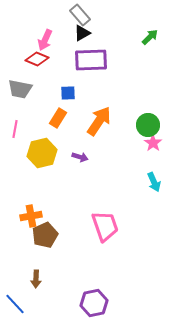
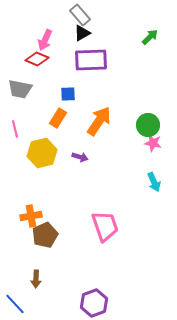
blue square: moved 1 px down
pink line: rotated 24 degrees counterclockwise
pink star: rotated 24 degrees counterclockwise
purple hexagon: rotated 8 degrees counterclockwise
